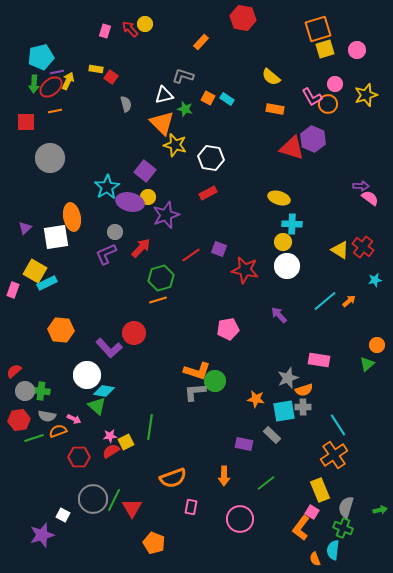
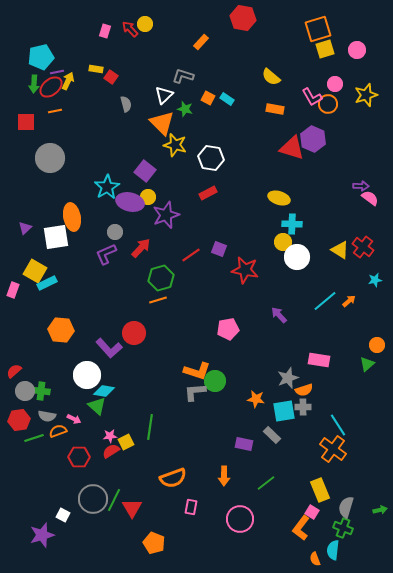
white triangle at (164, 95): rotated 30 degrees counterclockwise
white circle at (287, 266): moved 10 px right, 9 px up
orange cross at (334, 455): moved 1 px left, 6 px up; rotated 20 degrees counterclockwise
